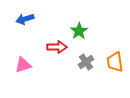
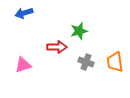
blue arrow: moved 1 px left, 6 px up
green star: rotated 18 degrees clockwise
gray cross: rotated 35 degrees counterclockwise
